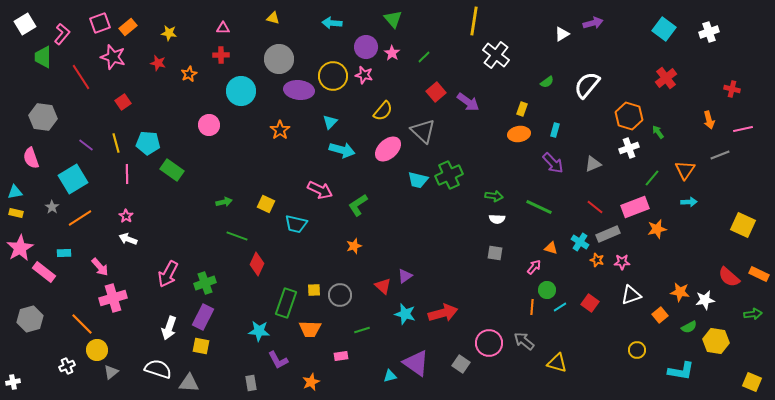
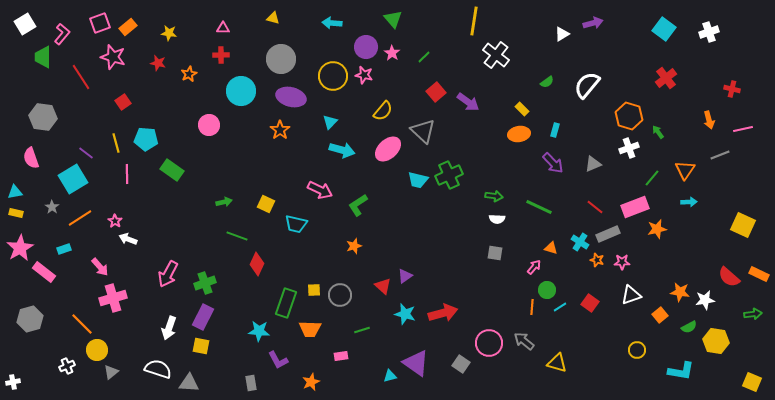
gray circle at (279, 59): moved 2 px right
purple ellipse at (299, 90): moved 8 px left, 7 px down; rotated 8 degrees clockwise
yellow rectangle at (522, 109): rotated 64 degrees counterclockwise
cyan pentagon at (148, 143): moved 2 px left, 4 px up
purple line at (86, 145): moved 8 px down
pink star at (126, 216): moved 11 px left, 5 px down
cyan rectangle at (64, 253): moved 4 px up; rotated 16 degrees counterclockwise
